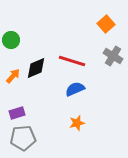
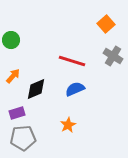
black diamond: moved 21 px down
orange star: moved 9 px left, 2 px down; rotated 14 degrees counterclockwise
